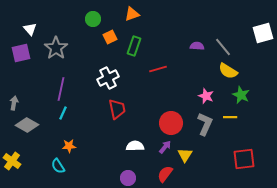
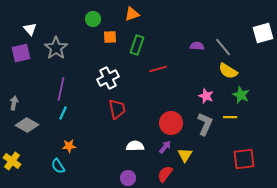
orange square: rotated 24 degrees clockwise
green rectangle: moved 3 px right, 1 px up
